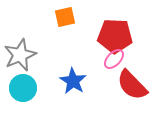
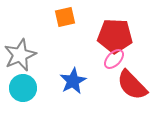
blue star: rotated 12 degrees clockwise
